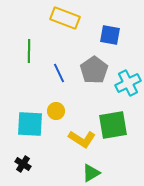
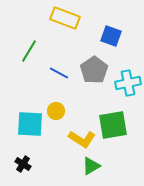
blue square: moved 1 px right, 1 px down; rotated 10 degrees clockwise
green line: rotated 30 degrees clockwise
blue line: rotated 36 degrees counterclockwise
cyan cross: rotated 15 degrees clockwise
green triangle: moved 7 px up
